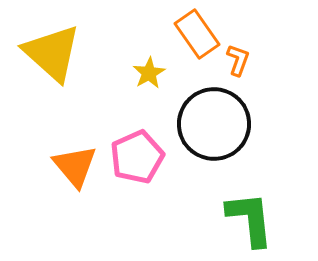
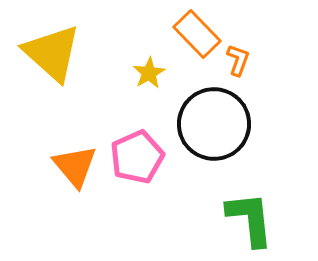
orange rectangle: rotated 9 degrees counterclockwise
